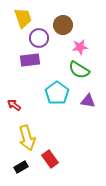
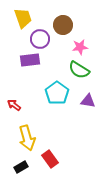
purple circle: moved 1 px right, 1 px down
